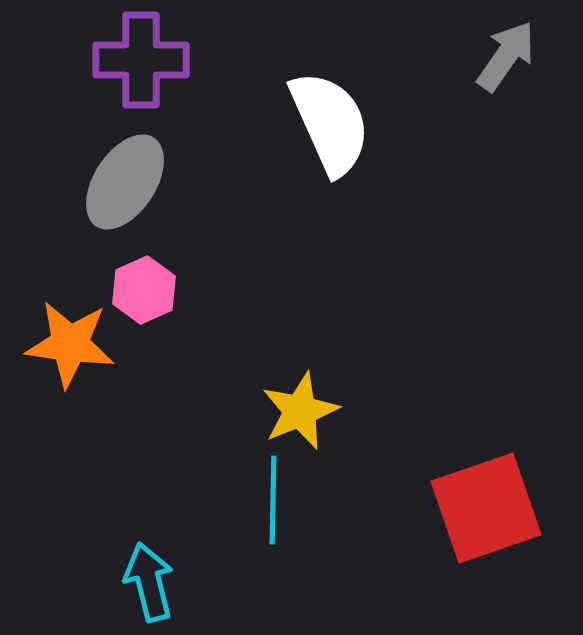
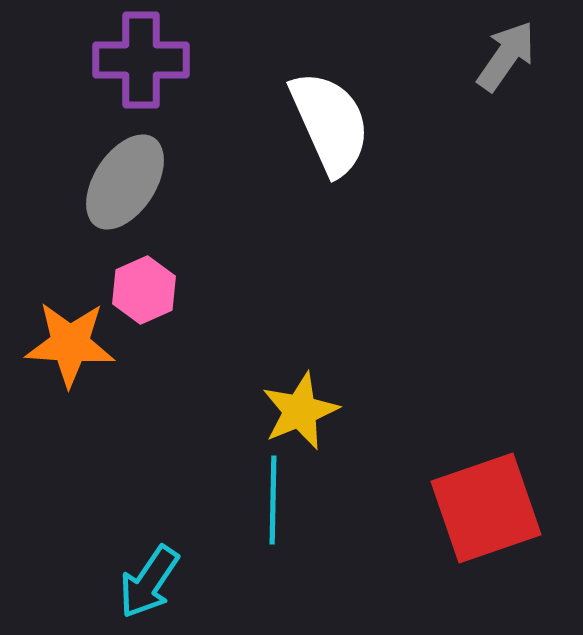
orange star: rotated 4 degrees counterclockwise
cyan arrow: rotated 132 degrees counterclockwise
